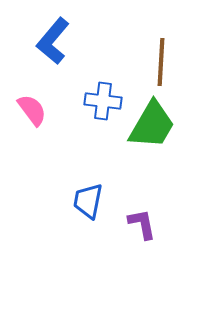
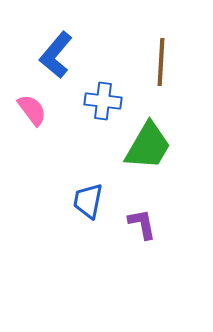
blue L-shape: moved 3 px right, 14 px down
green trapezoid: moved 4 px left, 21 px down
